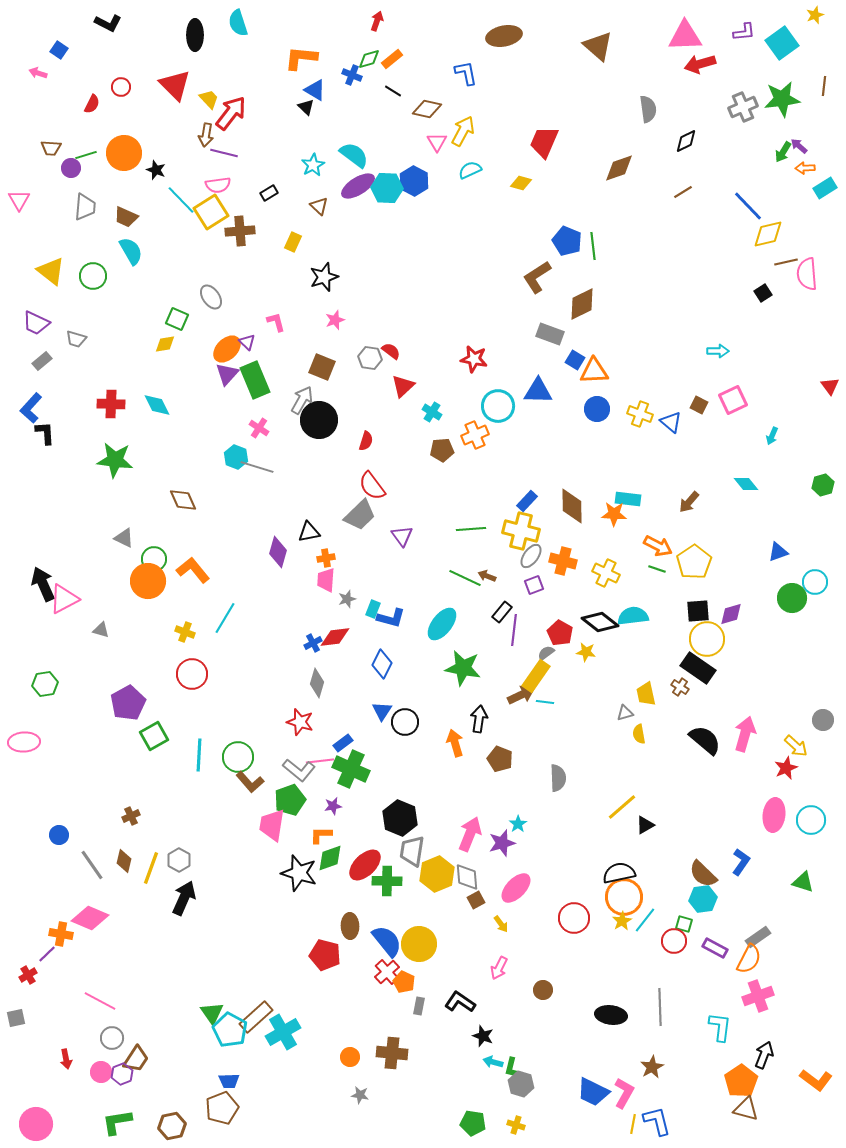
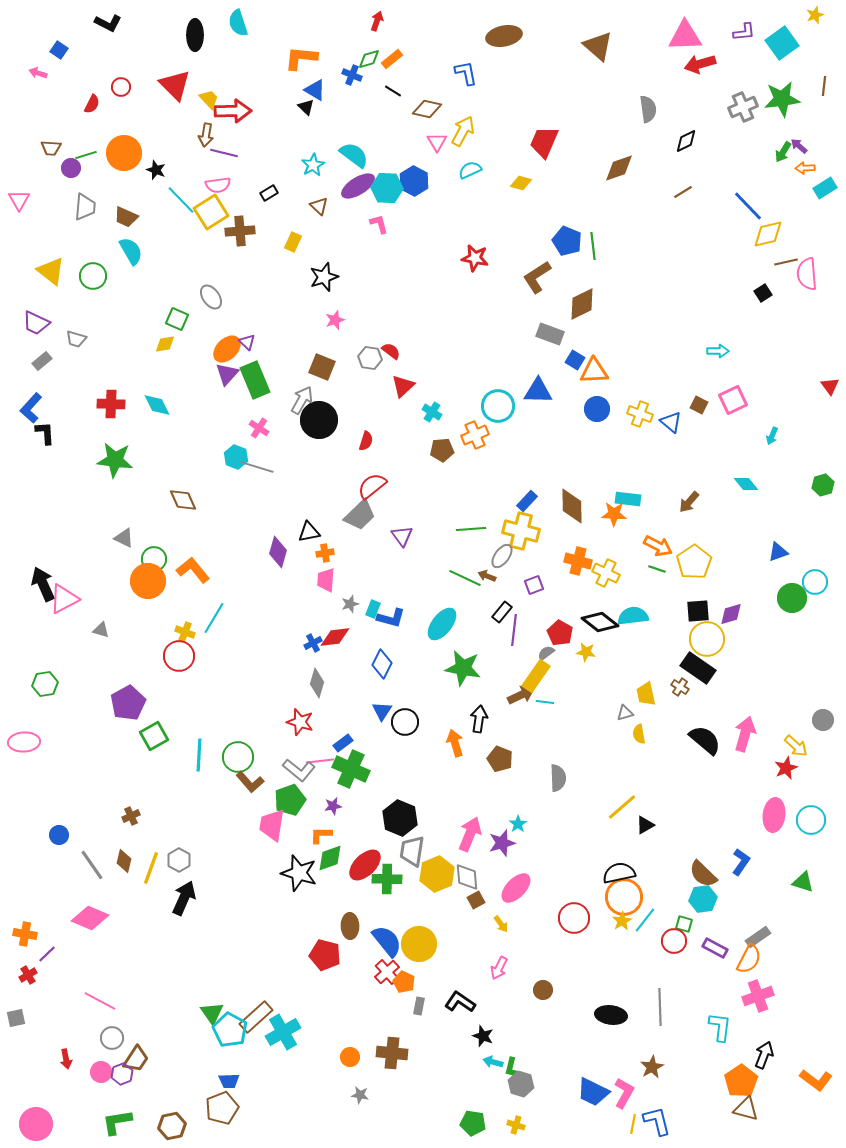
red arrow at (231, 113): moved 2 px right, 2 px up; rotated 51 degrees clockwise
pink L-shape at (276, 322): moved 103 px right, 98 px up
red star at (474, 359): moved 1 px right, 101 px up
red semicircle at (372, 486): rotated 88 degrees clockwise
gray ellipse at (531, 556): moved 29 px left
orange cross at (326, 558): moved 1 px left, 5 px up
orange cross at (563, 561): moved 15 px right
gray star at (347, 599): moved 3 px right, 5 px down
cyan line at (225, 618): moved 11 px left
red circle at (192, 674): moved 13 px left, 18 px up
green cross at (387, 881): moved 2 px up
orange cross at (61, 934): moved 36 px left
